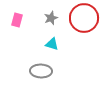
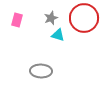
cyan triangle: moved 6 px right, 9 px up
